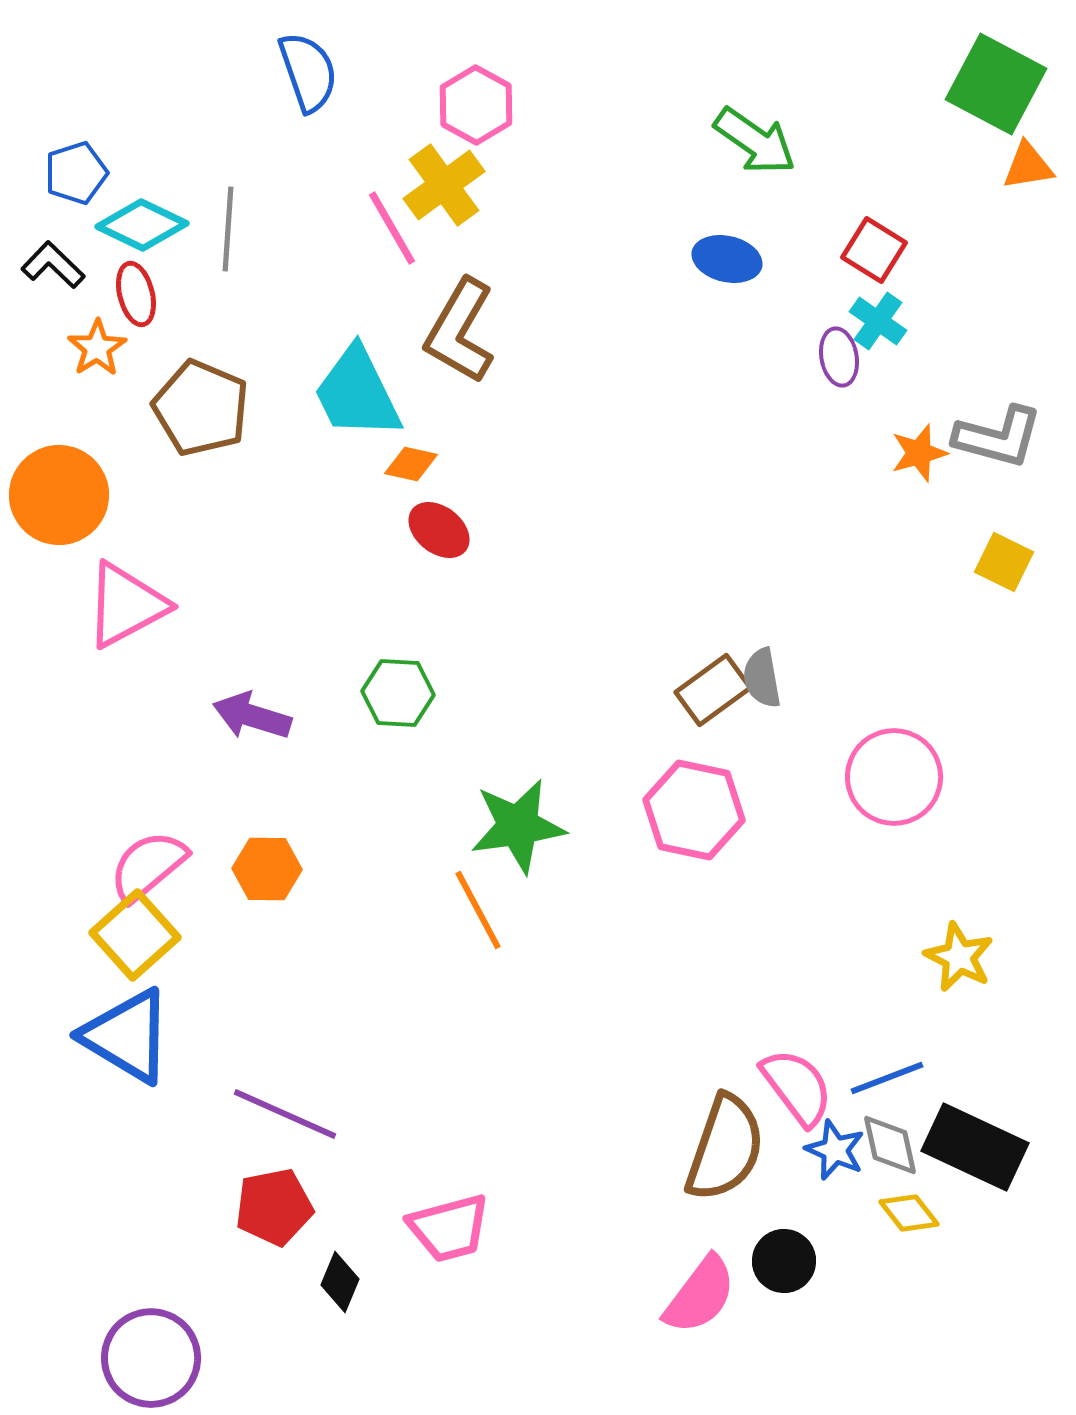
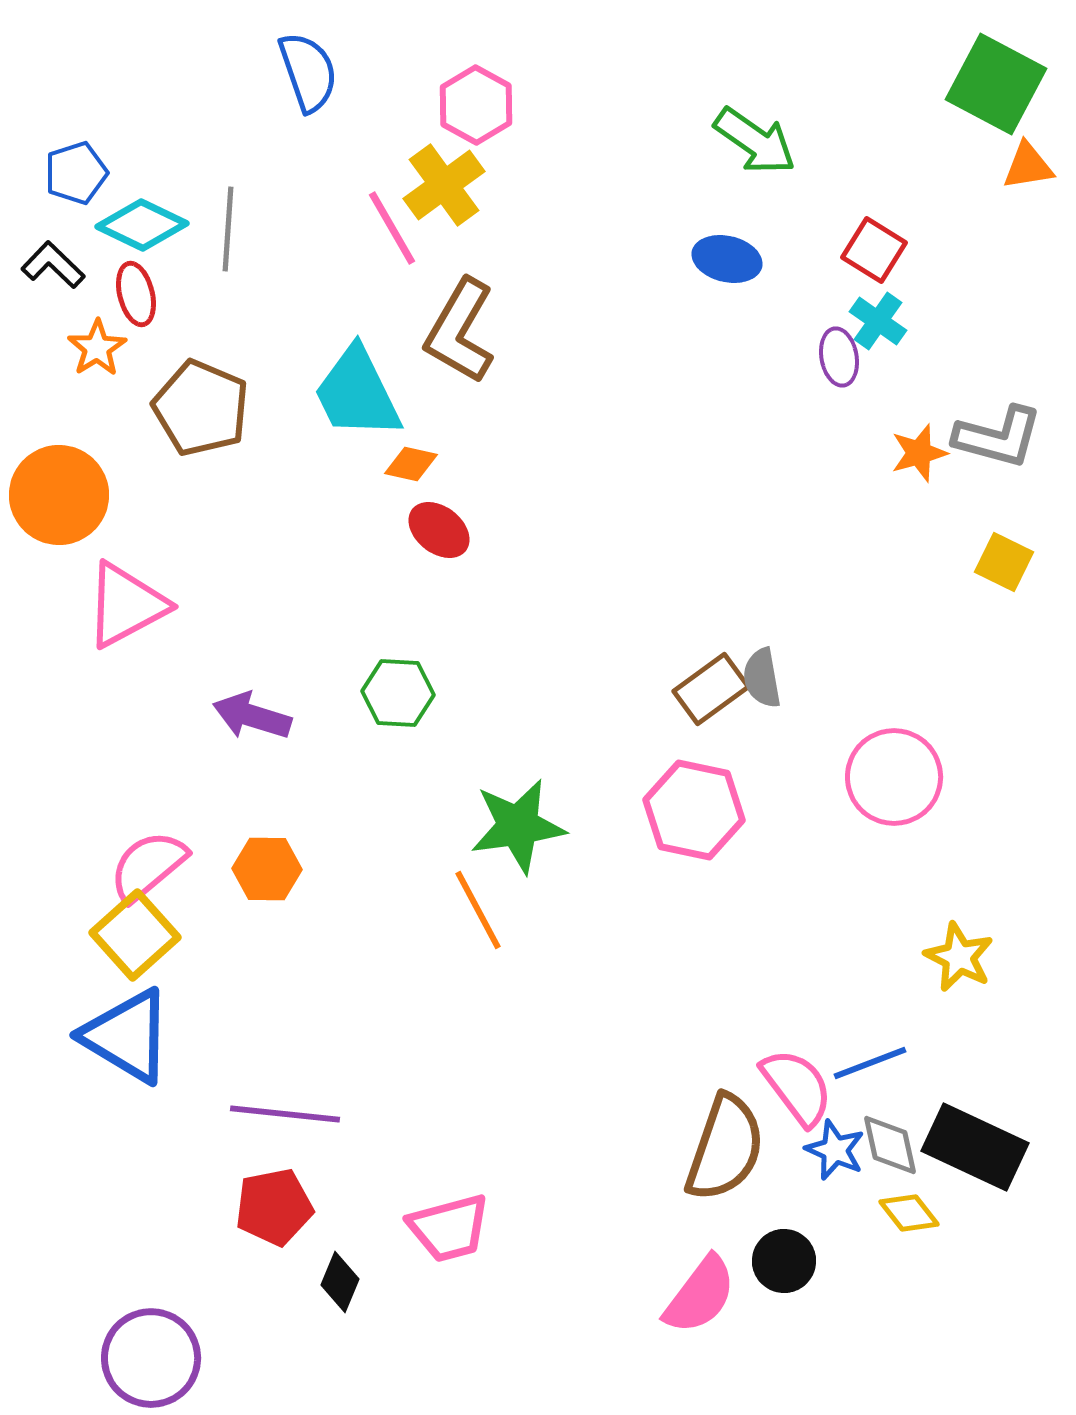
brown rectangle at (713, 690): moved 2 px left, 1 px up
blue line at (887, 1078): moved 17 px left, 15 px up
purple line at (285, 1114): rotated 18 degrees counterclockwise
